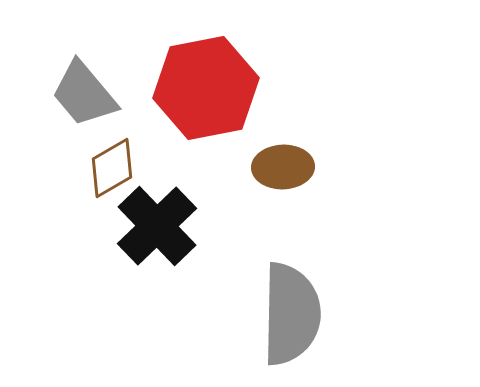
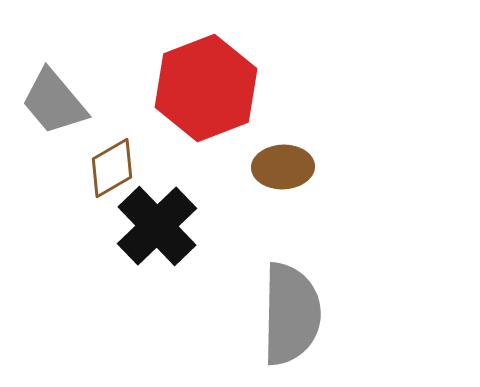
red hexagon: rotated 10 degrees counterclockwise
gray trapezoid: moved 30 px left, 8 px down
